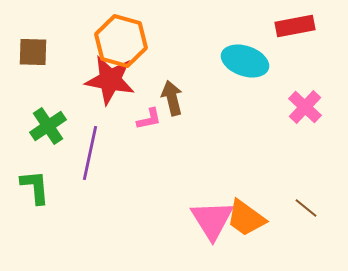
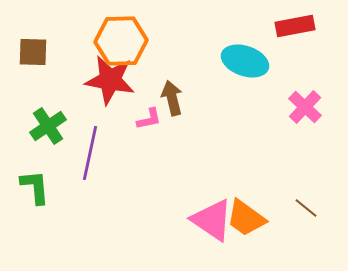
orange hexagon: rotated 18 degrees counterclockwise
pink triangle: rotated 24 degrees counterclockwise
